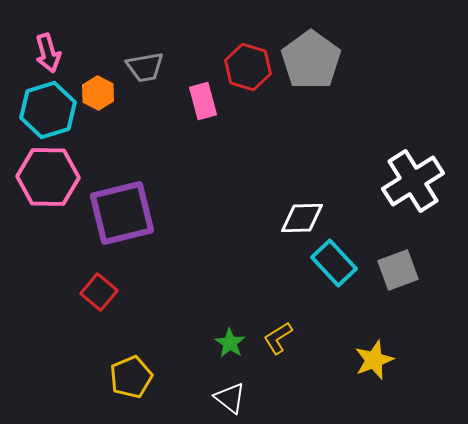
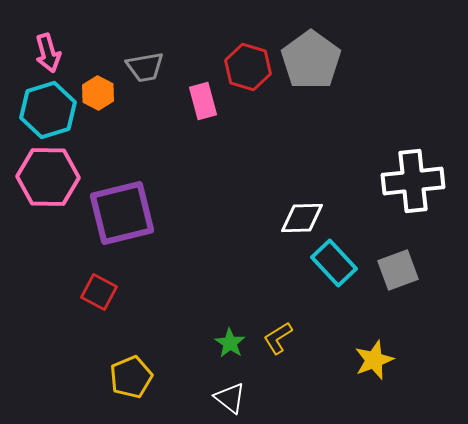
white cross: rotated 26 degrees clockwise
red square: rotated 12 degrees counterclockwise
